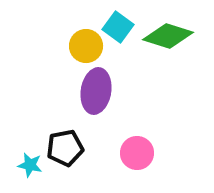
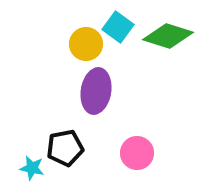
yellow circle: moved 2 px up
cyan star: moved 2 px right, 3 px down
